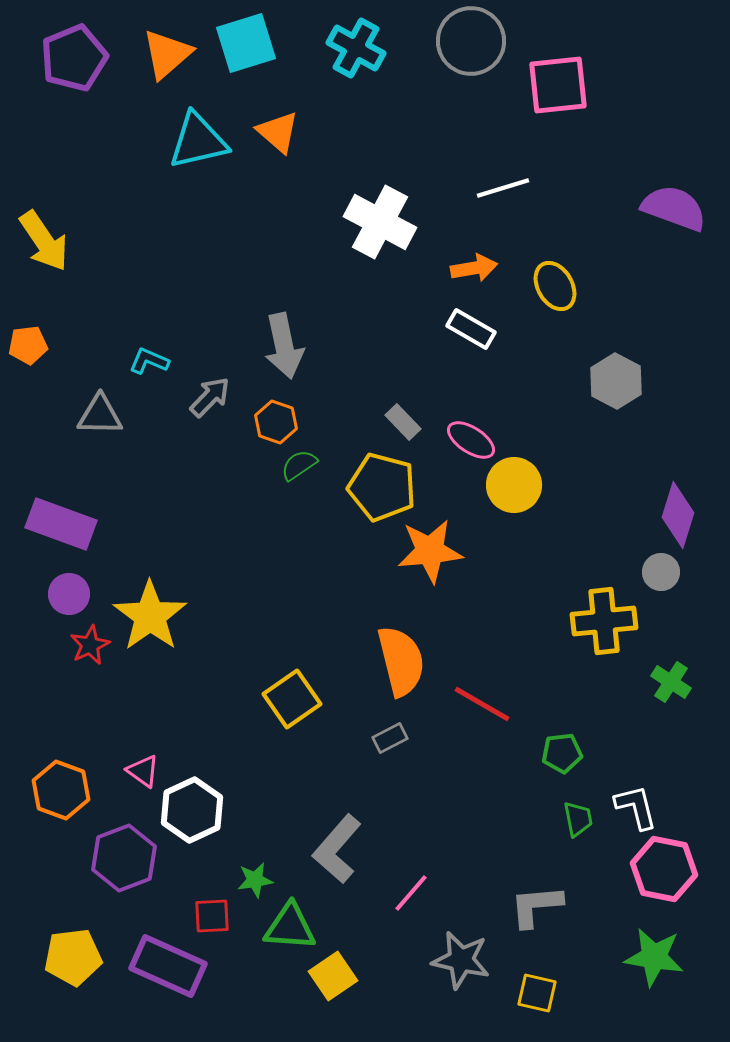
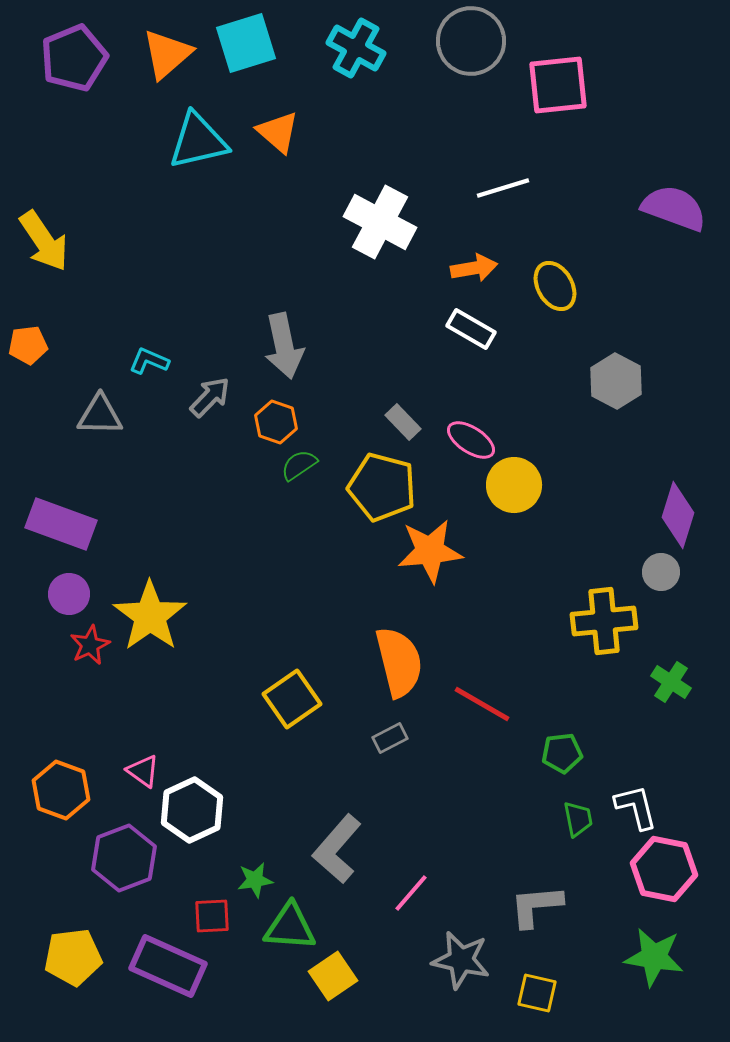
orange semicircle at (401, 661): moved 2 px left, 1 px down
